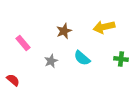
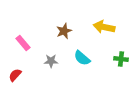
yellow arrow: rotated 25 degrees clockwise
gray star: rotated 24 degrees clockwise
red semicircle: moved 2 px right, 5 px up; rotated 88 degrees counterclockwise
